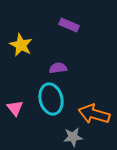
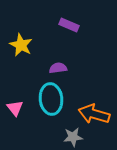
cyan ellipse: rotated 8 degrees clockwise
